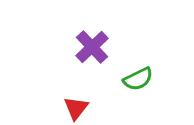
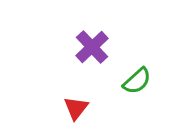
green semicircle: moved 1 px left, 2 px down; rotated 16 degrees counterclockwise
